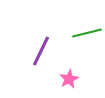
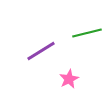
purple line: rotated 32 degrees clockwise
